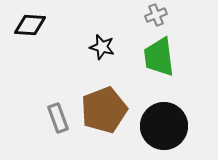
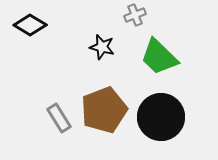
gray cross: moved 21 px left
black diamond: rotated 28 degrees clockwise
green trapezoid: rotated 39 degrees counterclockwise
gray rectangle: moved 1 px right; rotated 12 degrees counterclockwise
black circle: moved 3 px left, 9 px up
